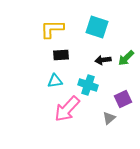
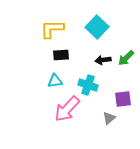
cyan square: rotated 25 degrees clockwise
purple square: rotated 18 degrees clockwise
